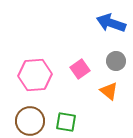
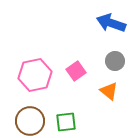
gray circle: moved 1 px left
pink square: moved 4 px left, 2 px down
pink hexagon: rotated 8 degrees counterclockwise
green square: rotated 15 degrees counterclockwise
